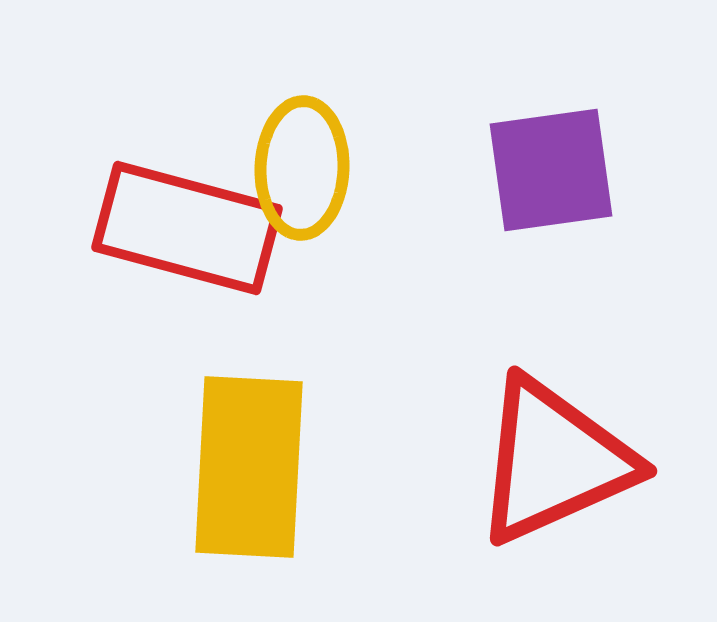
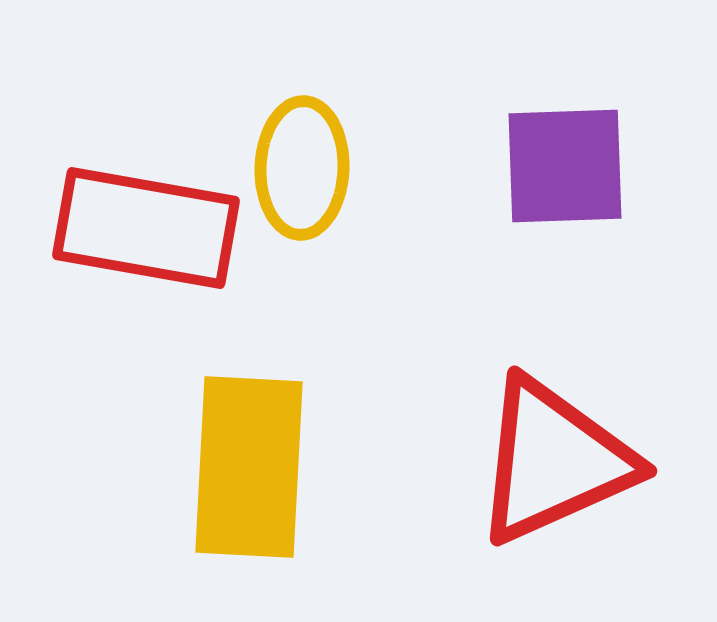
purple square: moved 14 px right, 4 px up; rotated 6 degrees clockwise
red rectangle: moved 41 px left; rotated 5 degrees counterclockwise
